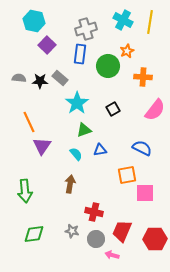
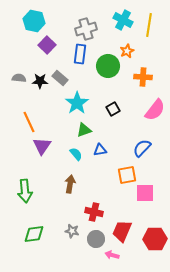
yellow line: moved 1 px left, 3 px down
blue semicircle: rotated 72 degrees counterclockwise
